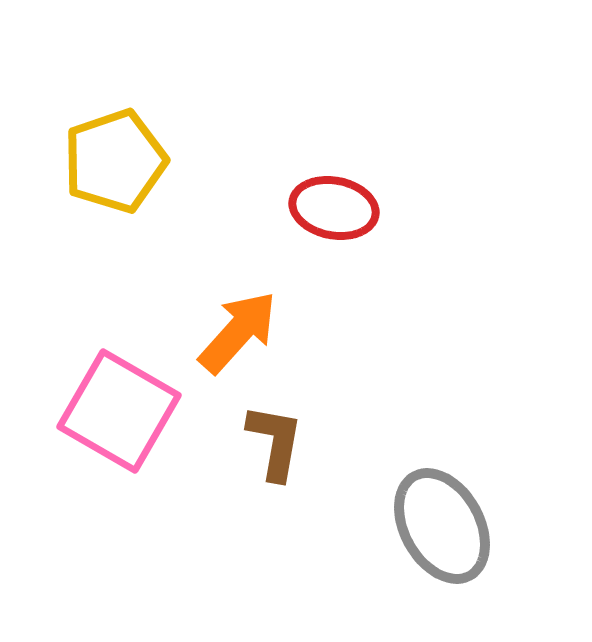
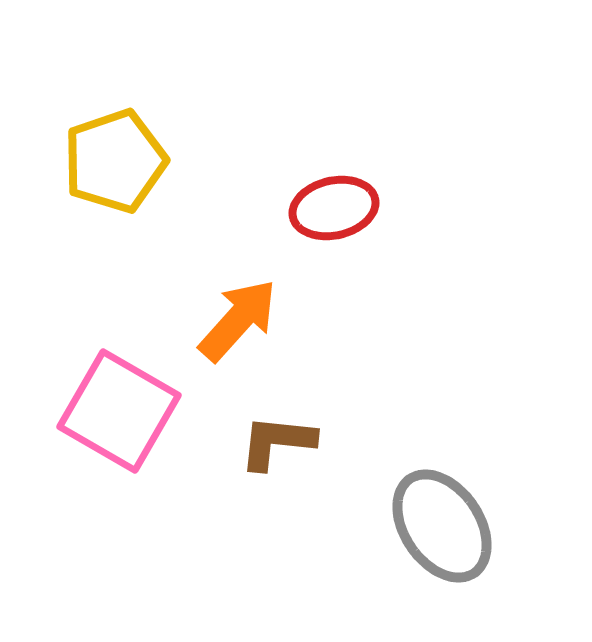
red ellipse: rotated 24 degrees counterclockwise
orange arrow: moved 12 px up
brown L-shape: moved 2 px right; rotated 94 degrees counterclockwise
gray ellipse: rotated 5 degrees counterclockwise
